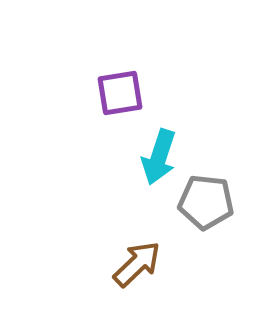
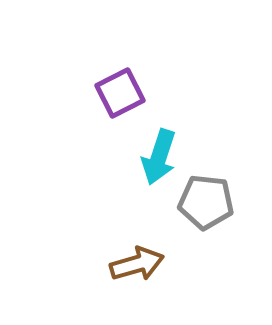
purple square: rotated 18 degrees counterclockwise
brown arrow: rotated 28 degrees clockwise
